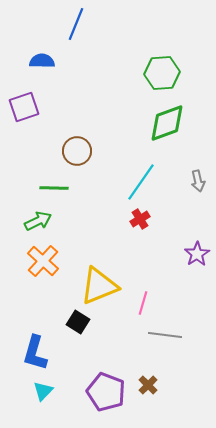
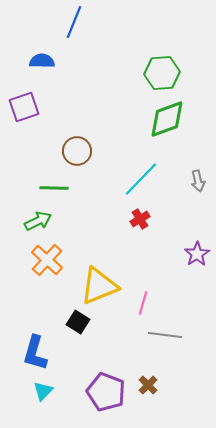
blue line: moved 2 px left, 2 px up
green diamond: moved 4 px up
cyan line: moved 3 px up; rotated 9 degrees clockwise
orange cross: moved 4 px right, 1 px up
